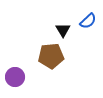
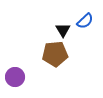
blue semicircle: moved 3 px left
brown pentagon: moved 4 px right, 2 px up
